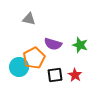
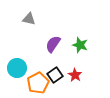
purple semicircle: rotated 108 degrees clockwise
orange pentagon: moved 4 px right, 25 px down
cyan circle: moved 2 px left, 1 px down
black square: rotated 28 degrees counterclockwise
